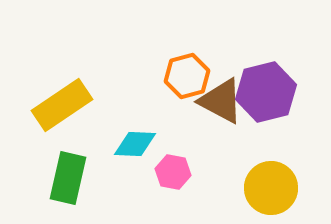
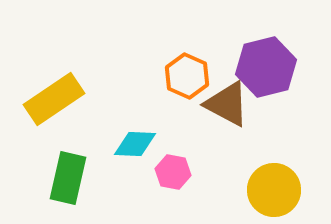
orange hexagon: rotated 21 degrees counterclockwise
purple hexagon: moved 25 px up
brown triangle: moved 6 px right, 3 px down
yellow rectangle: moved 8 px left, 6 px up
yellow circle: moved 3 px right, 2 px down
